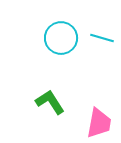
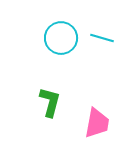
green L-shape: rotated 48 degrees clockwise
pink trapezoid: moved 2 px left
